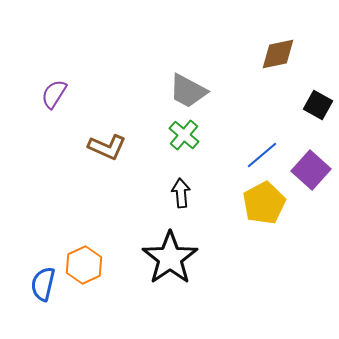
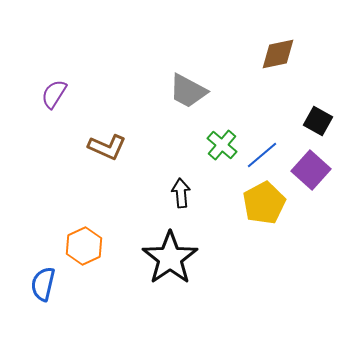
black square: moved 16 px down
green cross: moved 38 px right, 10 px down
orange hexagon: moved 19 px up
